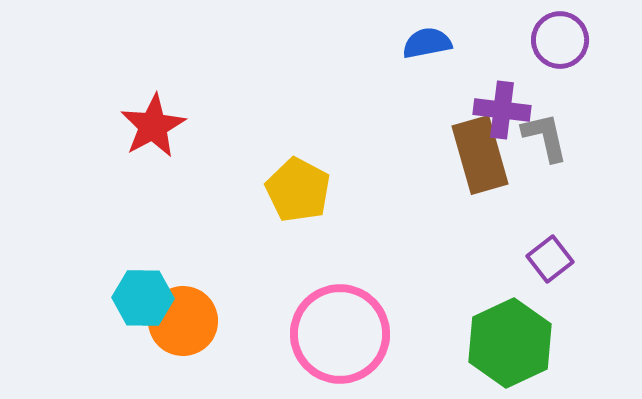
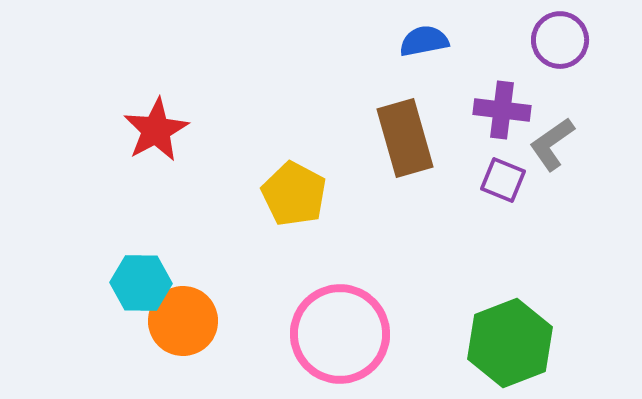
blue semicircle: moved 3 px left, 2 px up
red star: moved 3 px right, 4 px down
gray L-shape: moved 7 px right, 7 px down; rotated 112 degrees counterclockwise
brown rectangle: moved 75 px left, 17 px up
yellow pentagon: moved 4 px left, 4 px down
purple square: moved 47 px left, 79 px up; rotated 30 degrees counterclockwise
cyan hexagon: moved 2 px left, 15 px up
green hexagon: rotated 4 degrees clockwise
